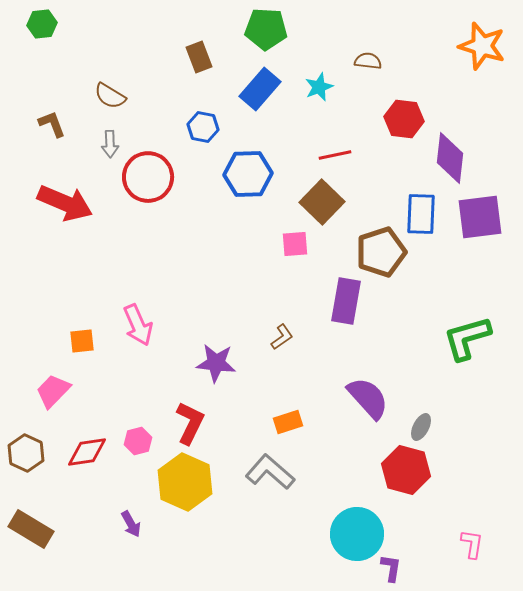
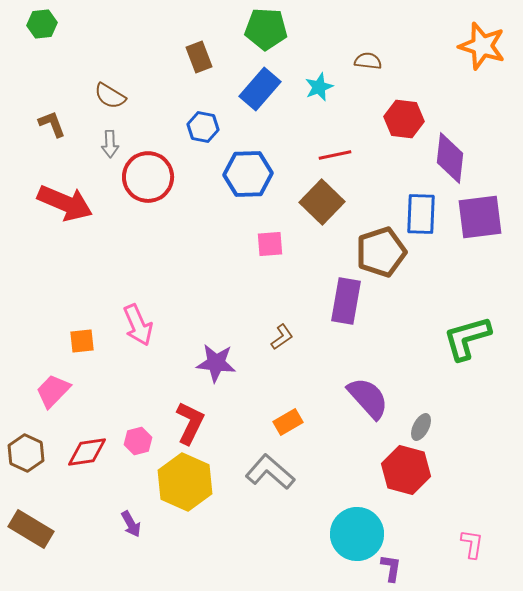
pink square at (295, 244): moved 25 px left
orange rectangle at (288, 422): rotated 12 degrees counterclockwise
